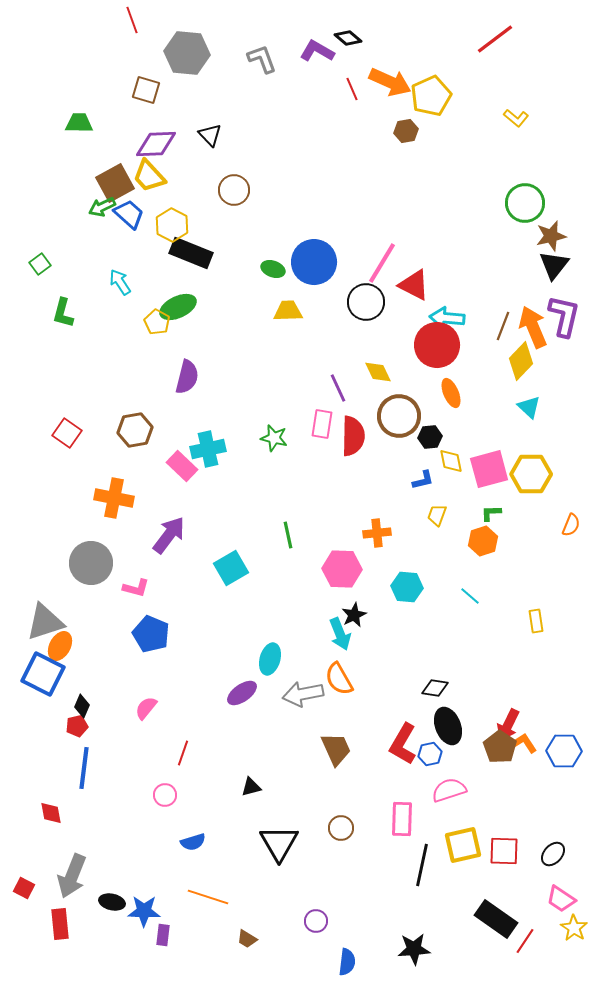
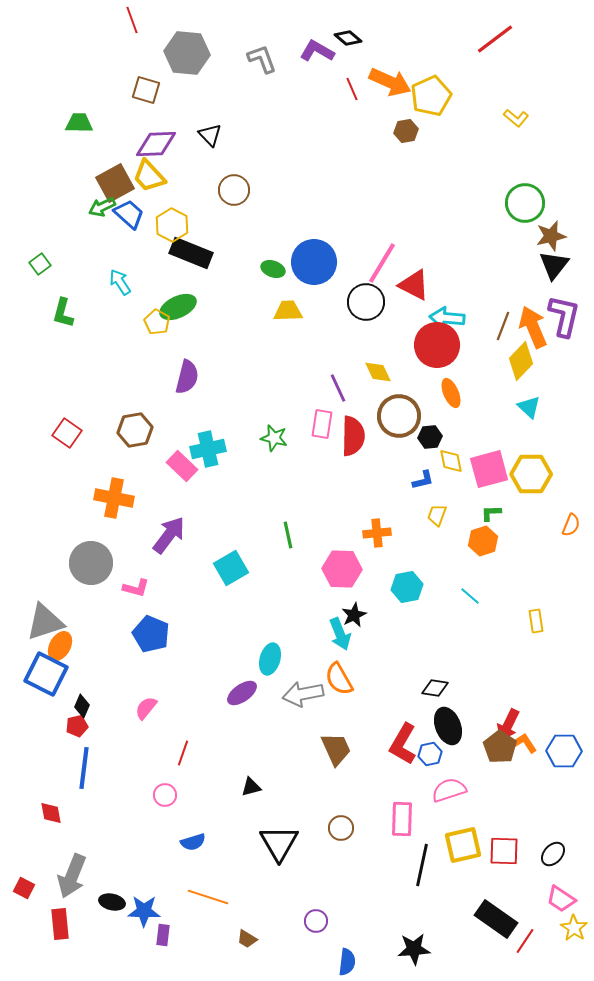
cyan hexagon at (407, 587): rotated 16 degrees counterclockwise
blue square at (43, 674): moved 3 px right
